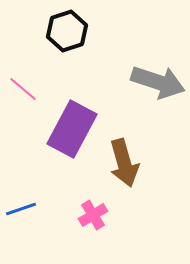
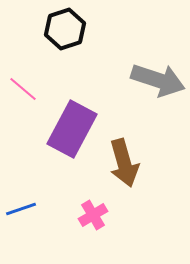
black hexagon: moved 2 px left, 2 px up
gray arrow: moved 2 px up
